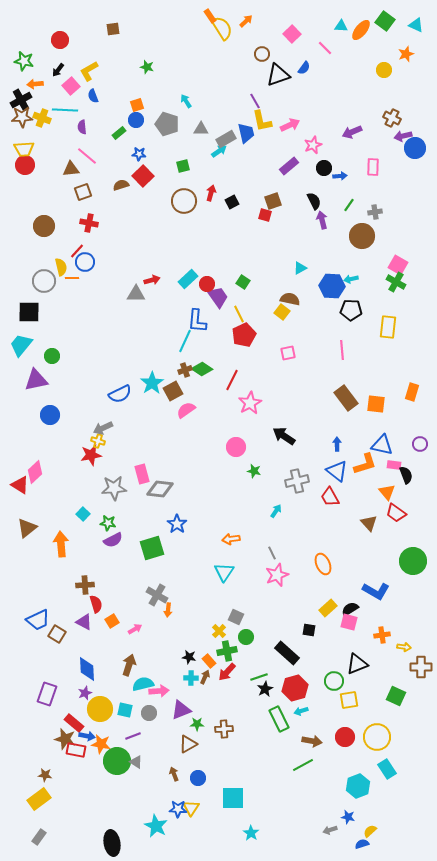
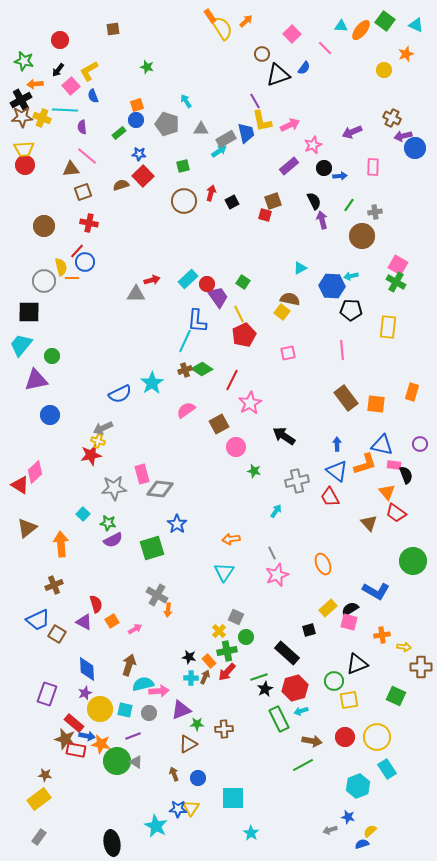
cyan arrow at (351, 279): moved 3 px up
brown square at (173, 391): moved 46 px right, 33 px down
brown cross at (85, 585): moved 31 px left; rotated 18 degrees counterclockwise
black square at (309, 630): rotated 24 degrees counterclockwise
